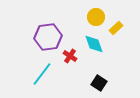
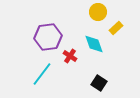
yellow circle: moved 2 px right, 5 px up
